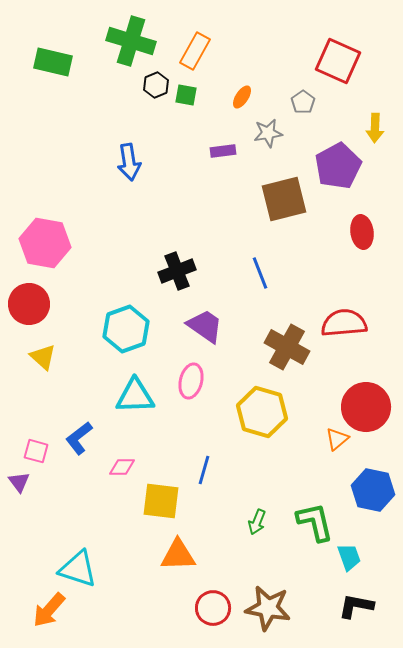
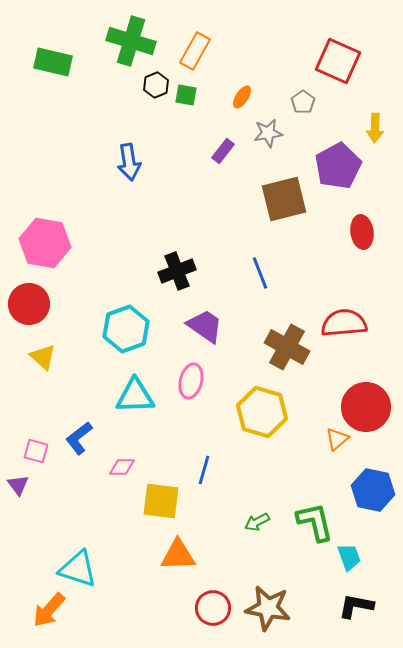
purple rectangle at (223, 151): rotated 45 degrees counterclockwise
purple triangle at (19, 482): moved 1 px left, 3 px down
green arrow at (257, 522): rotated 40 degrees clockwise
